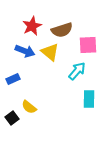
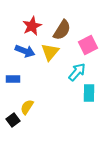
brown semicircle: rotated 40 degrees counterclockwise
pink square: rotated 24 degrees counterclockwise
yellow triangle: rotated 30 degrees clockwise
cyan arrow: moved 1 px down
blue rectangle: rotated 24 degrees clockwise
cyan rectangle: moved 6 px up
yellow semicircle: moved 2 px left; rotated 84 degrees clockwise
black square: moved 1 px right, 2 px down
